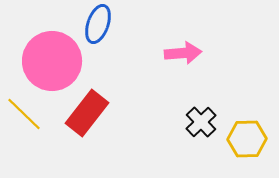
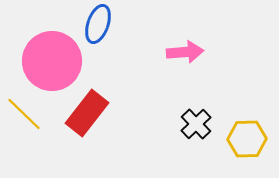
pink arrow: moved 2 px right, 1 px up
black cross: moved 5 px left, 2 px down
